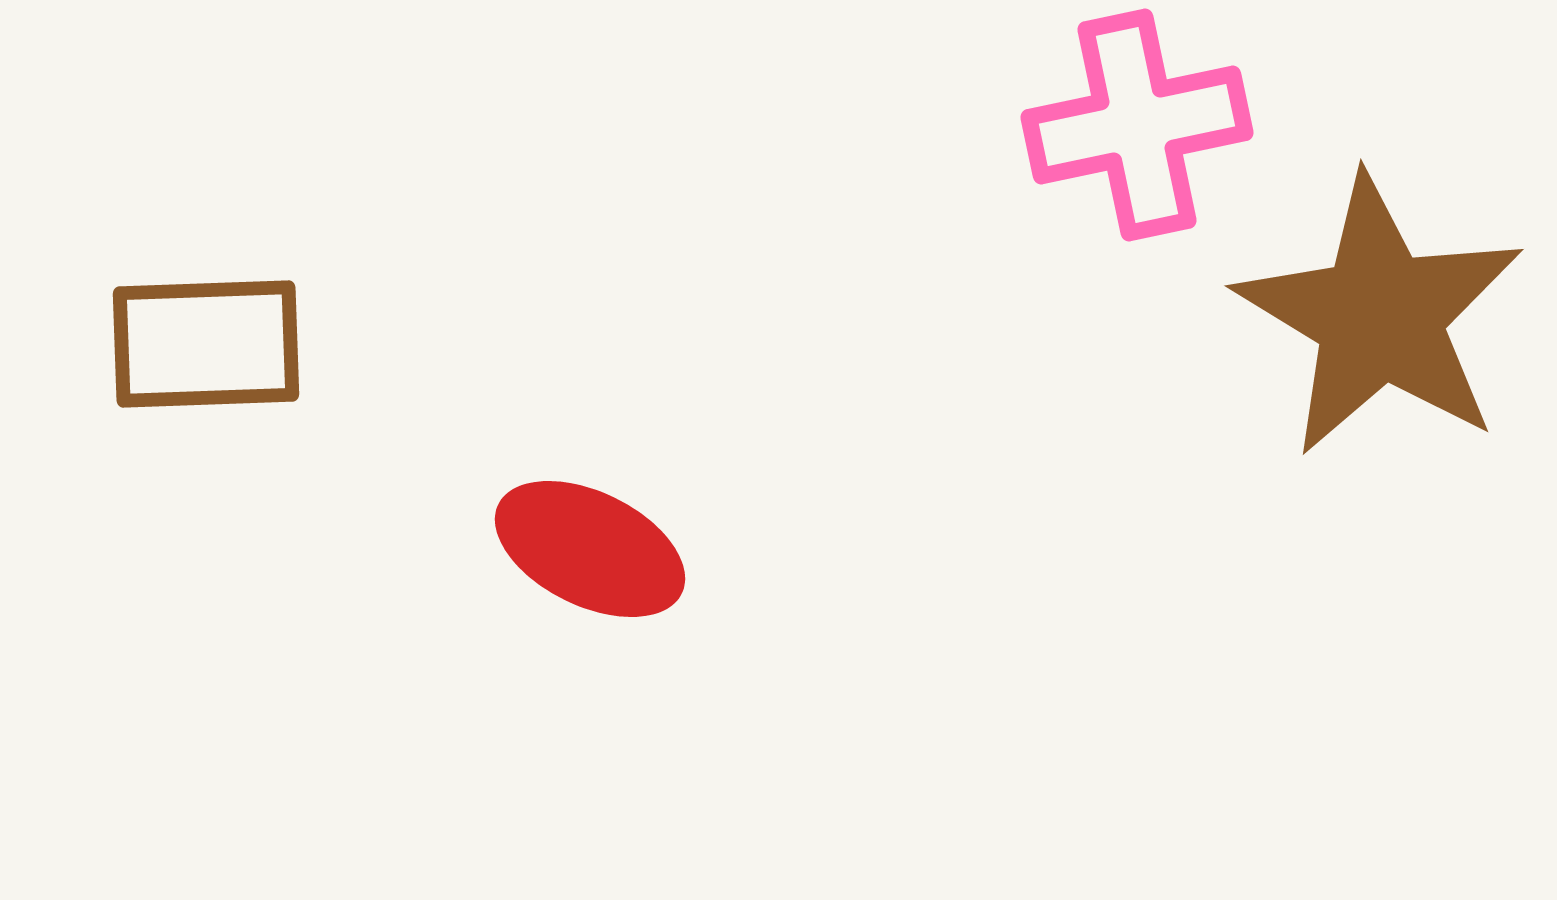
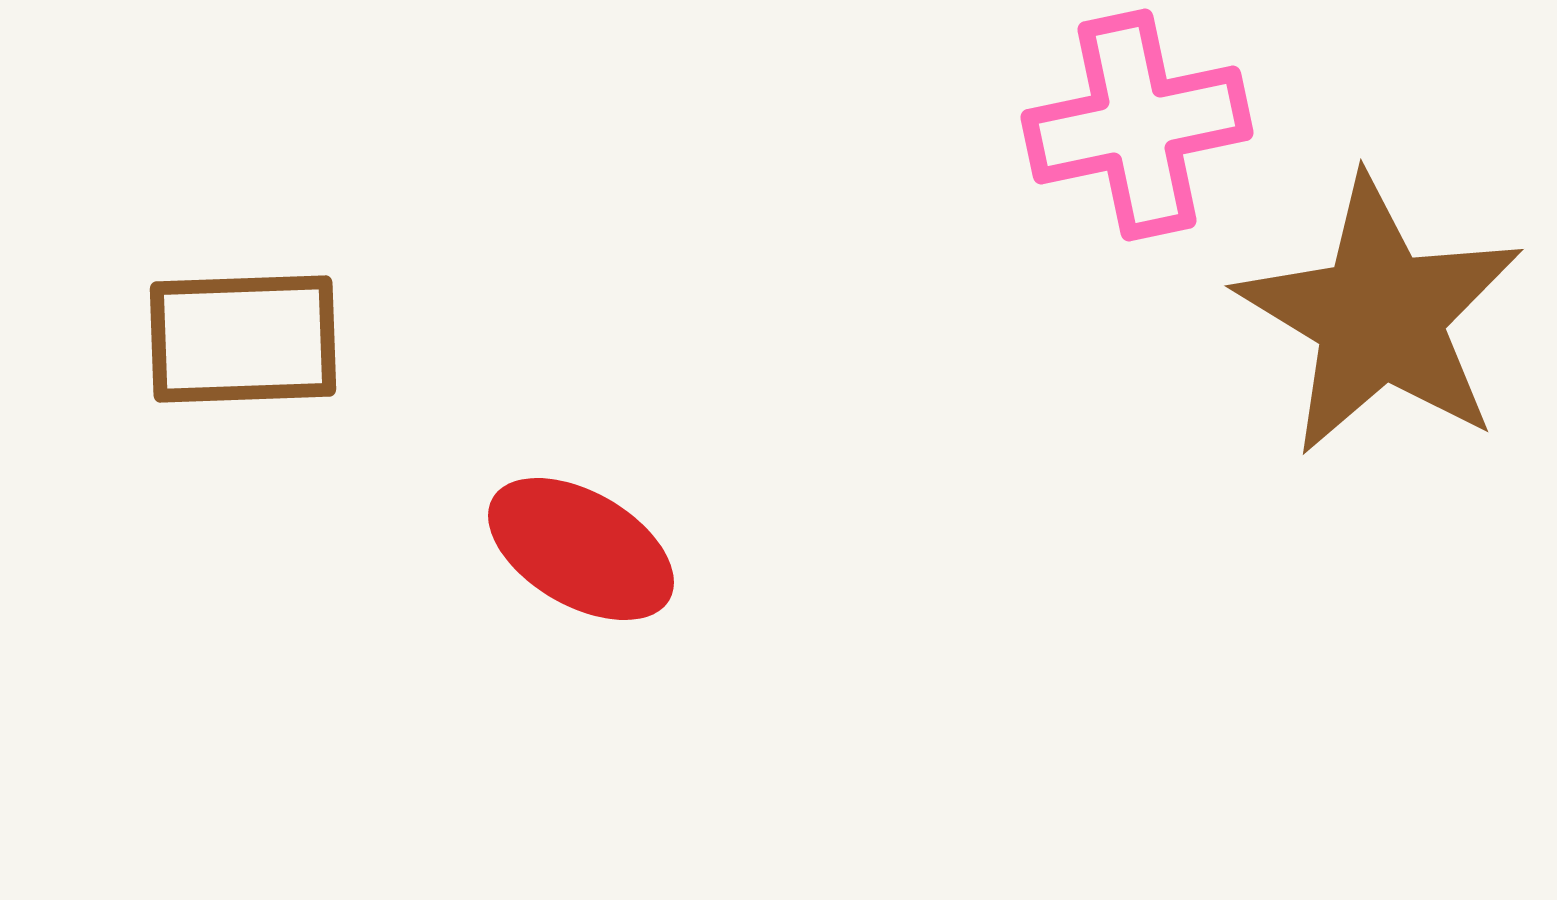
brown rectangle: moved 37 px right, 5 px up
red ellipse: moved 9 px left; rotated 4 degrees clockwise
